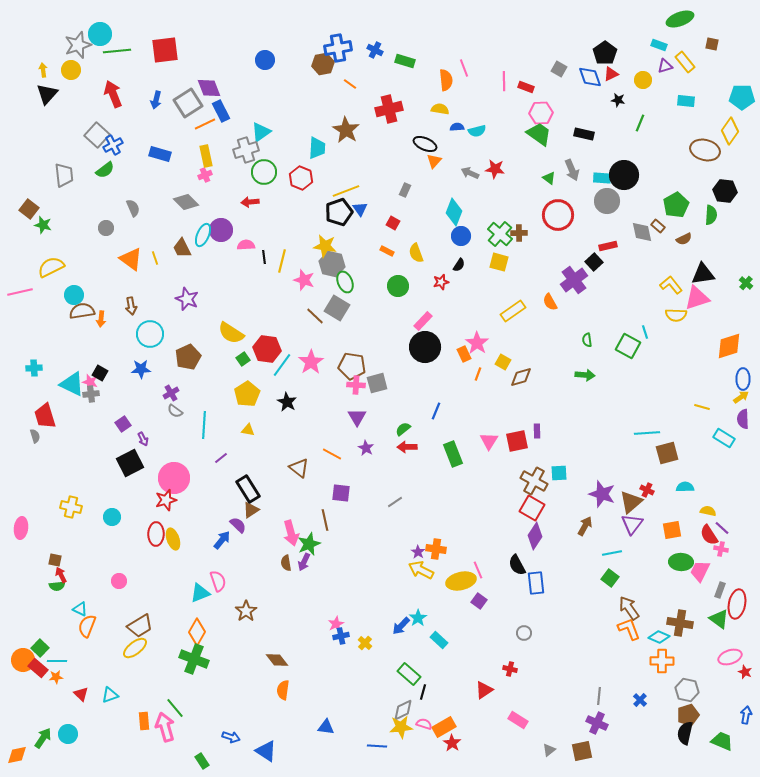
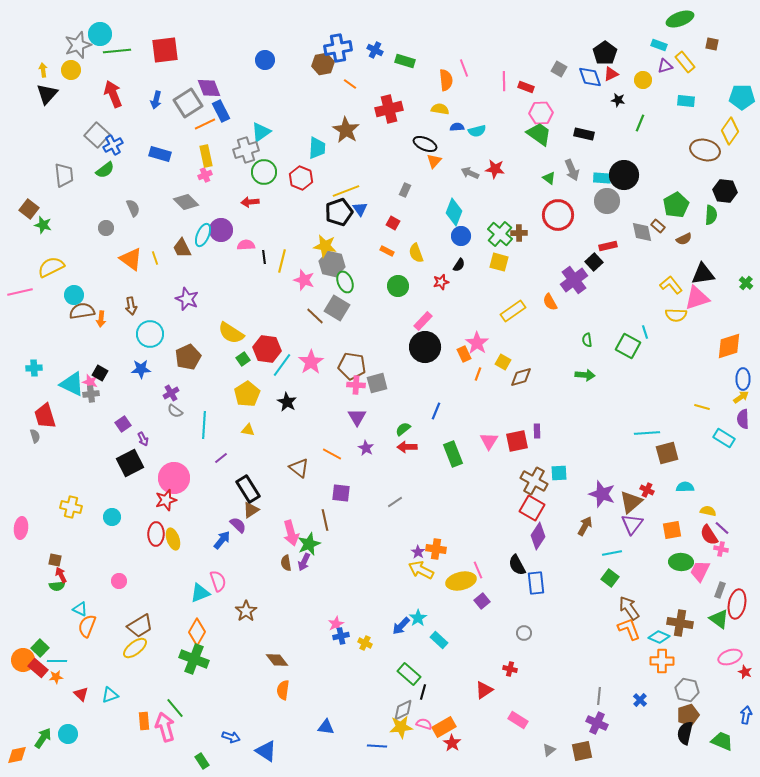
purple diamond at (535, 536): moved 3 px right
purple square at (479, 601): moved 3 px right; rotated 14 degrees clockwise
yellow cross at (365, 643): rotated 16 degrees counterclockwise
